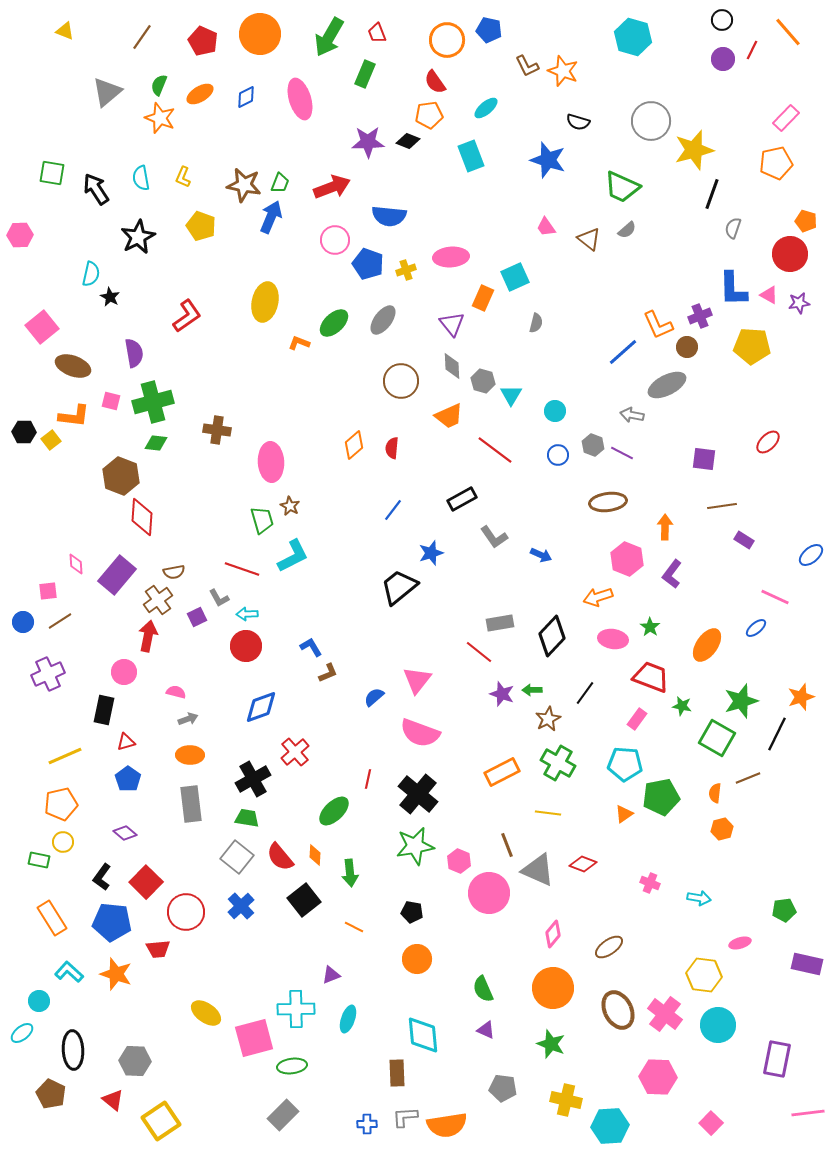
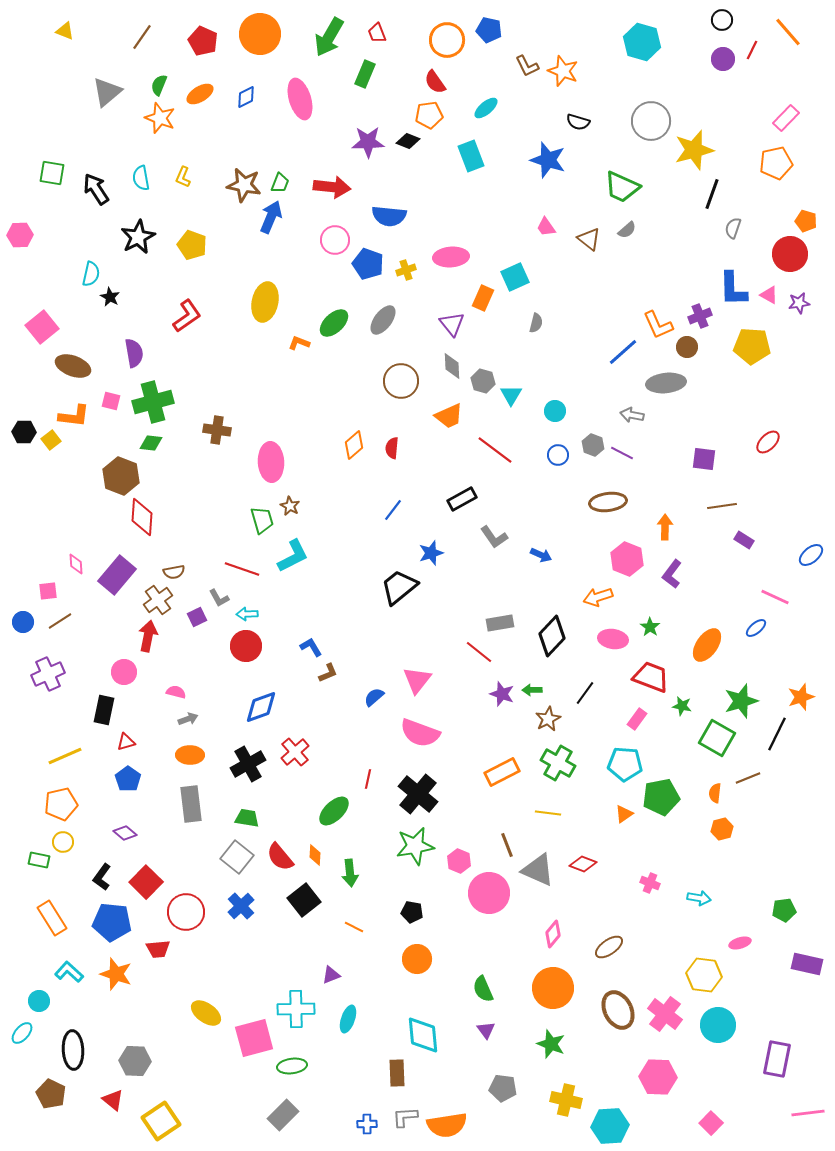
cyan hexagon at (633, 37): moved 9 px right, 5 px down
red arrow at (332, 187): rotated 27 degrees clockwise
yellow pentagon at (201, 226): moved 9 px left, 19 px down
gray ellipse at (667, 385): moved 1 px left, 2 px up; rotated 21 degrees clockwise
green diamond at (156, 443): moved 5 px left
black cross at (253, 779): moved 5 px left, 15 px up
purple triangle at (486, 1030): rotated 30 degrees clockwise
cyan ellipse at (22, 1033): rotated 10 degrees counterclockwise
